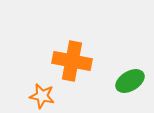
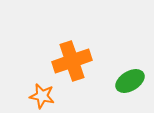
orange cross: rotated 30 degrees counterclockwise
